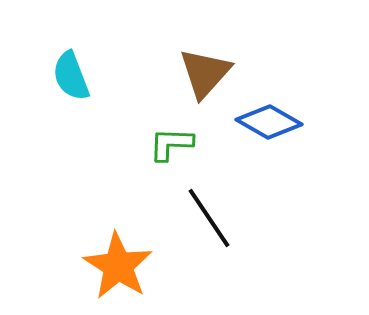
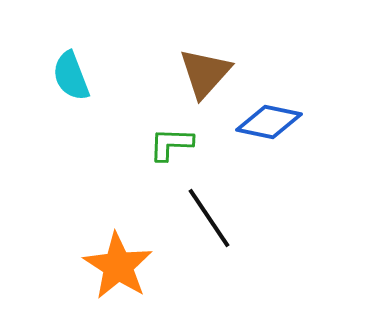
blue diamond: rotated 18 degrees counterclockwise
